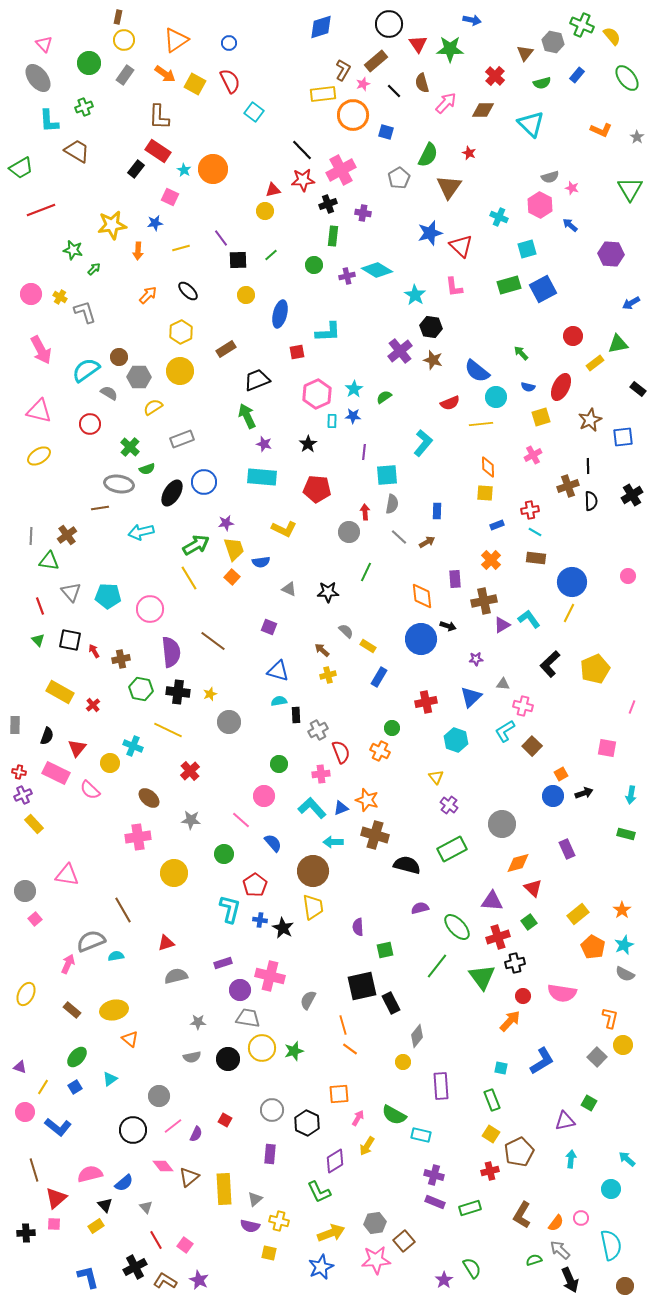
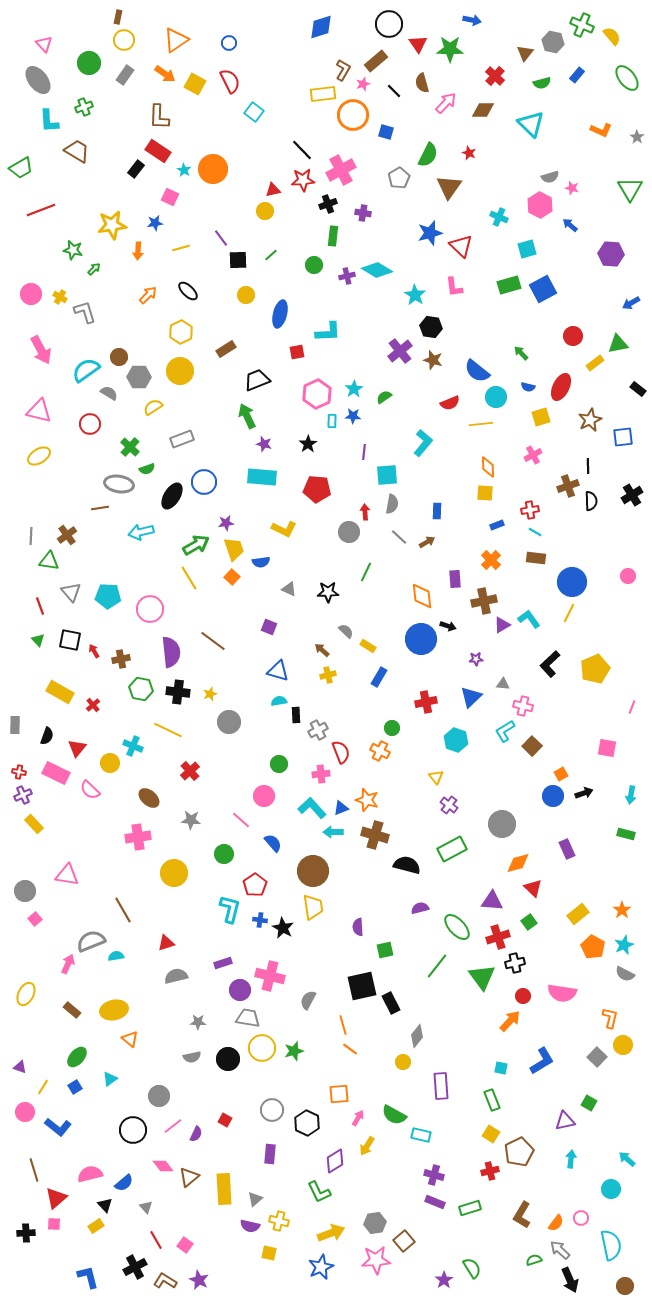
gray ellipse at (38, 78): moved 2 px down
black ellipse at (172, 493): moved 3 px down
cyan arrow at (333, 842): moved 10 px up
